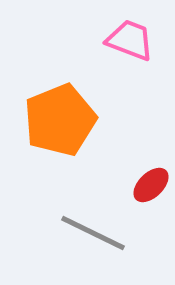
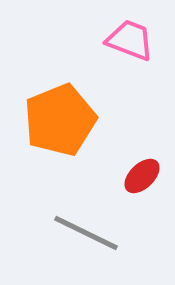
red ellipse: moved 9 px left, 9 px up
gray line: moved 7 px left
